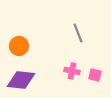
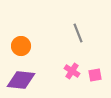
orange circle: moved 2 px right
pink cross: rotated 21 degrees clockwise
pink square: rotated 24 degrees counterclockwise
